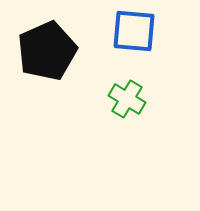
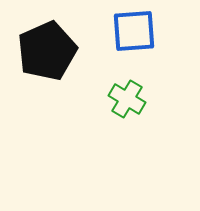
blue square: rotated 9 degrees counterclockwise
